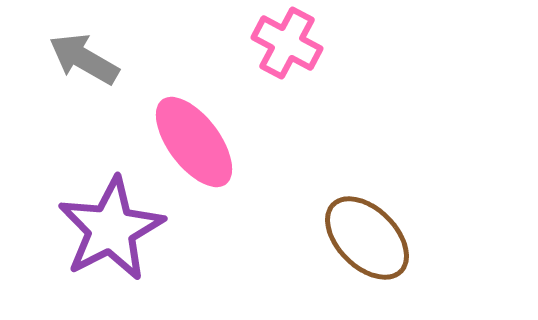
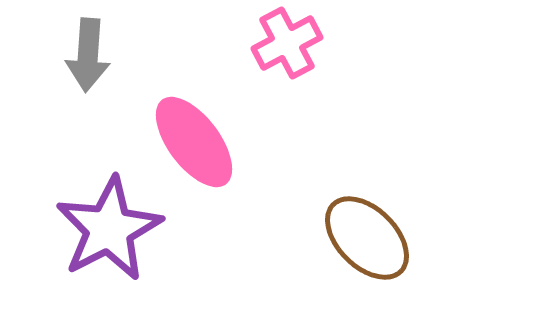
pink cross: rotated 34 degrees clockwise
gray arrow: moved 4 px right, 4 px up; rotated 116 degrees counterclockwise
purple star: moved 2 px left
